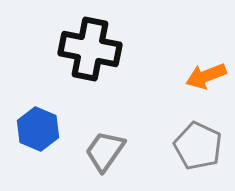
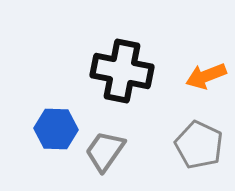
black cross: moved 32 px right, 22 px down
blue hexagon: moved 18 px right; rotated 21 degrees counterclockwise
gray pentagon: moved 1 px right, 1 px up
